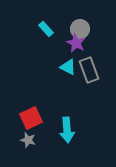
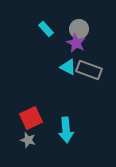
gray circle: moved 1 px left
gray rectangle: rotated 50 degrees counterclockwise
cyan arrow: moved 1 px left
